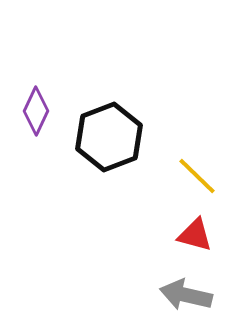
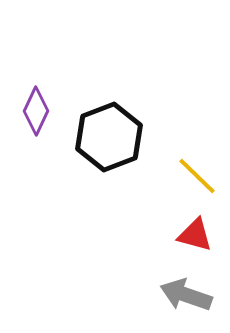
gray arrow: rotated 6 degrees clockwise
